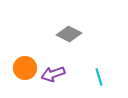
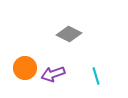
cyan line: moved 3 px left, 1 px up
